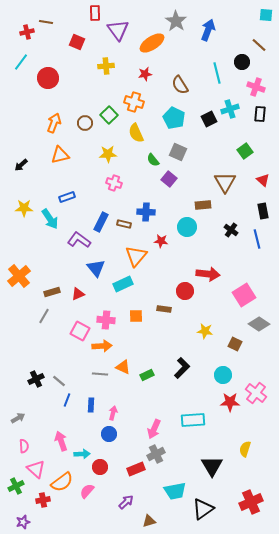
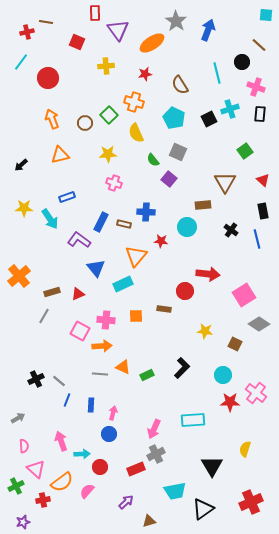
orange arrow at (54, 123): moved 2 px left, 4 px up; rotated 42 degrees counterclockwise
